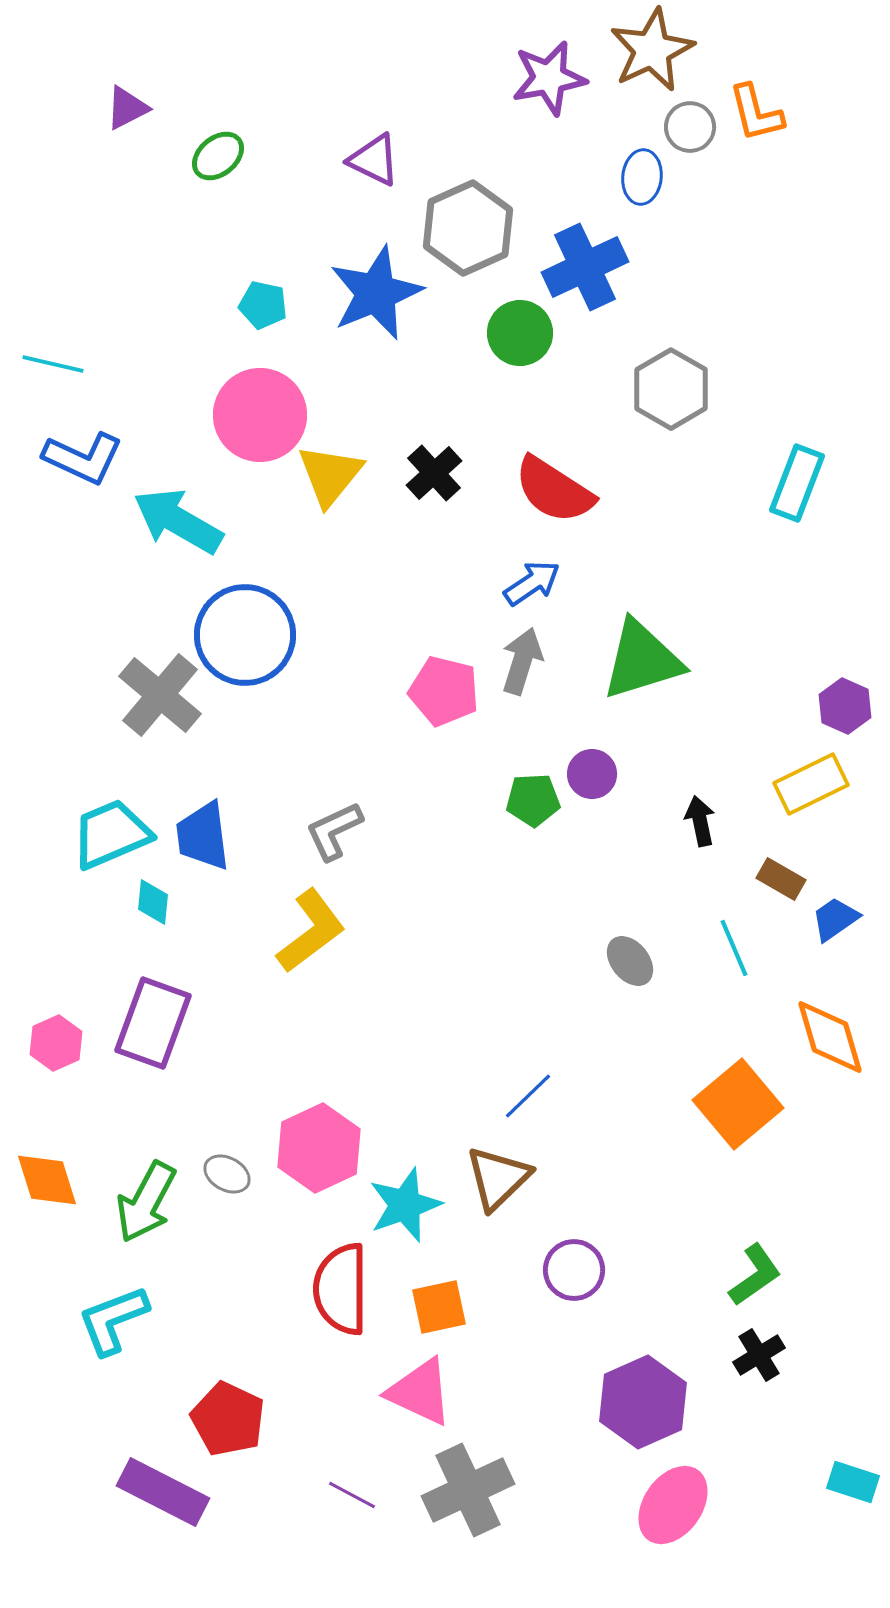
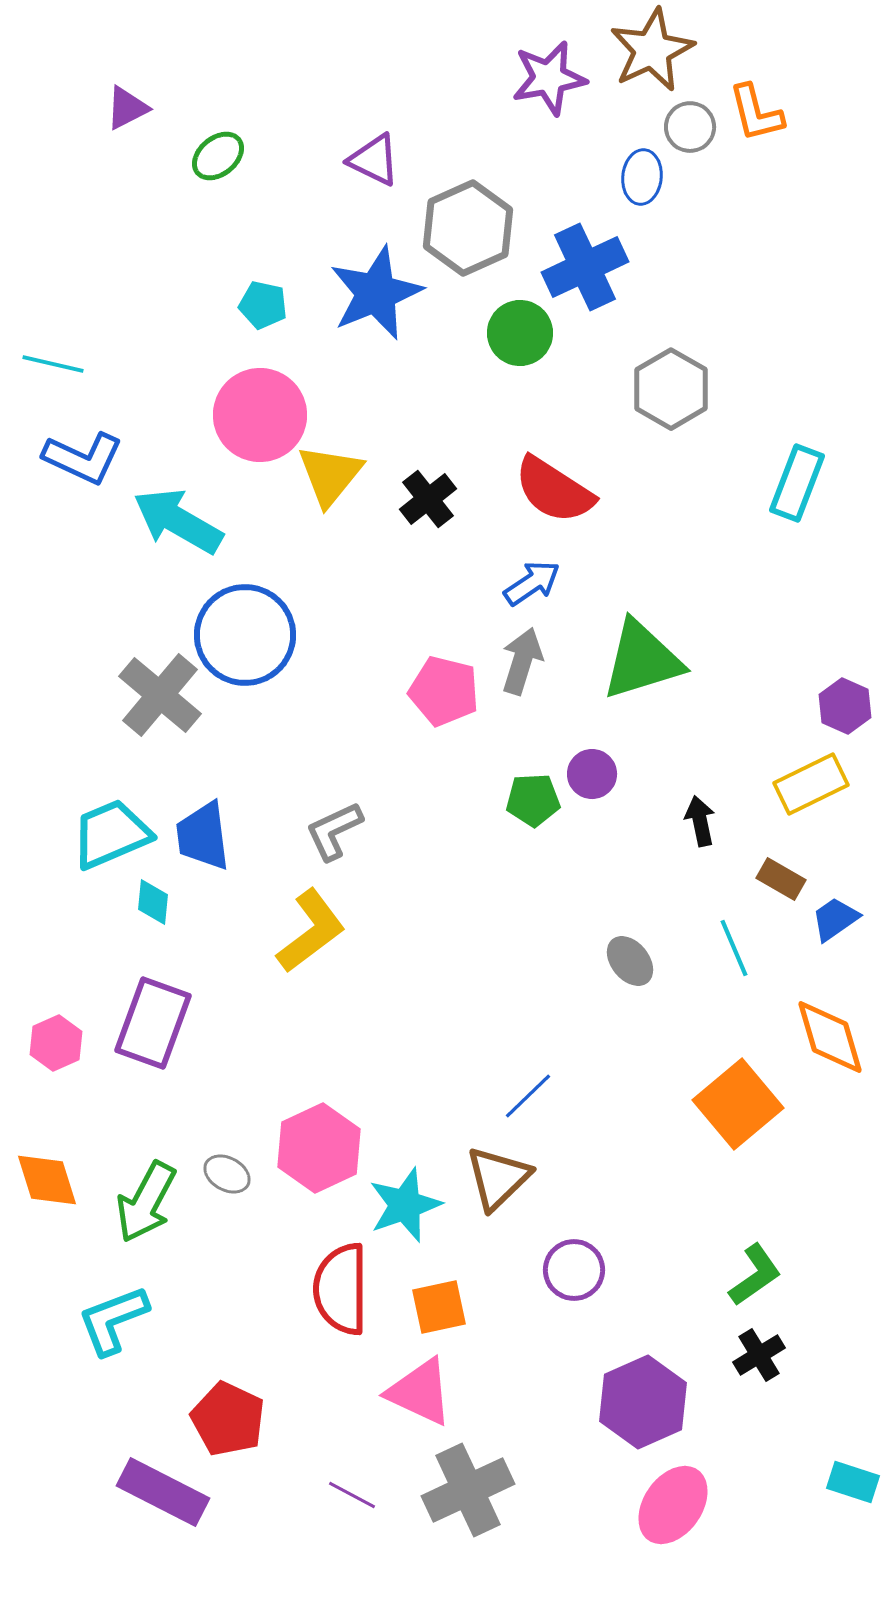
black cross at (434, 473): moved 6 px left, 26 px down; rotated 4 degrees clockwise
